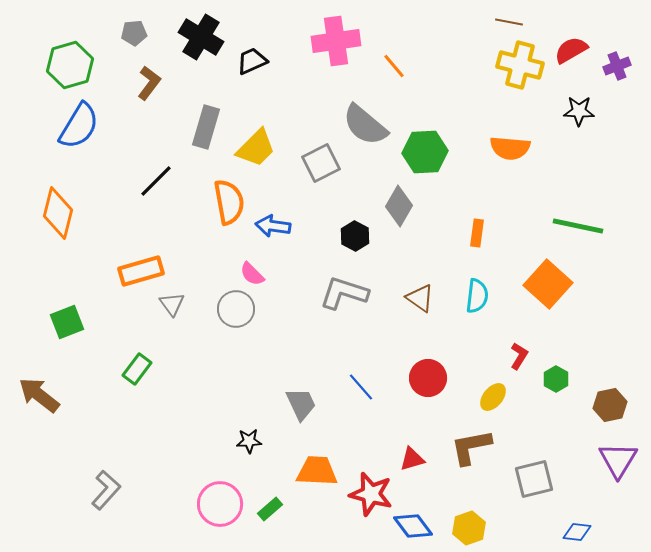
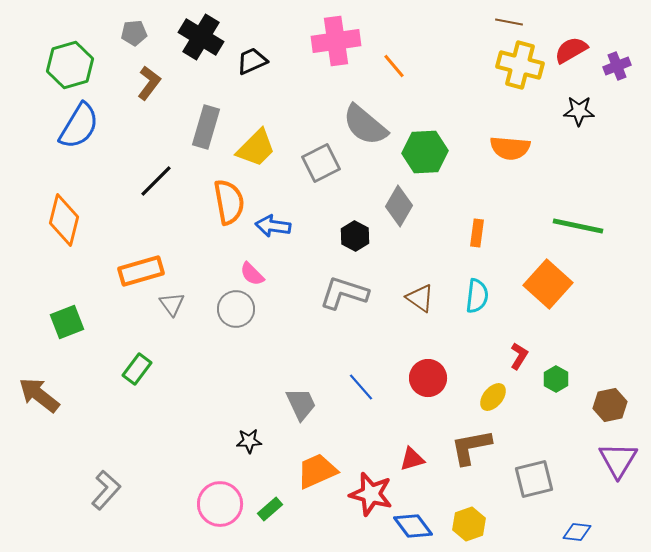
orange diamond at (58, 213): moved 6 px right, 7 px down
orange trapezoid at (317, 471): rotated 27 degrees counterclockwise
yellow hexagon at (469, 528): moved 4 px up
